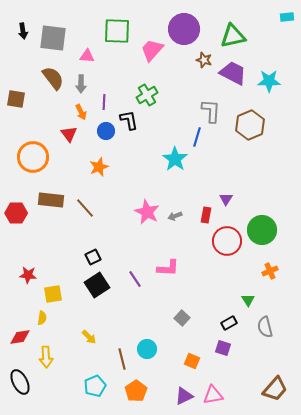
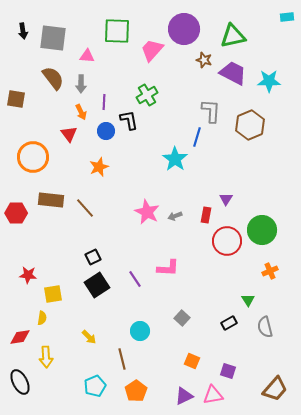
purple square at (223, 348): moved 5 px right, 23 px down
cyan circle at (147, 349): moved 7 px left, 18 px up
